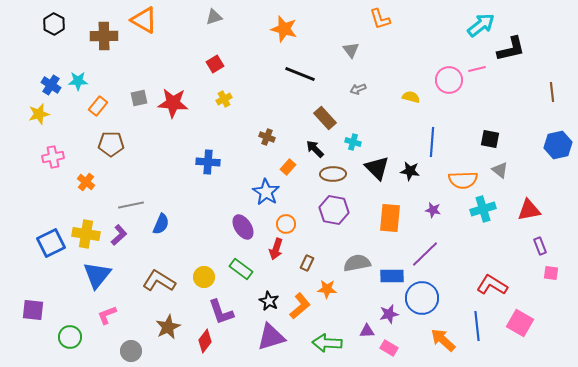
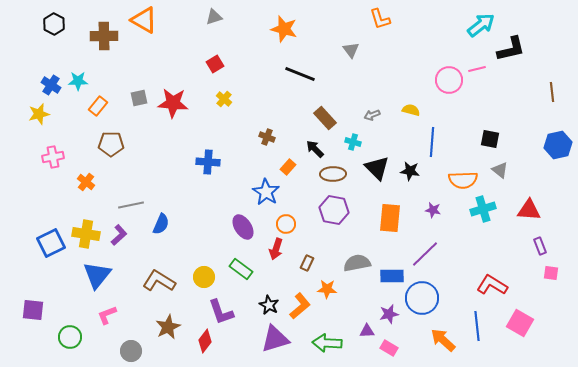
gray arrow at (358, 89): moved 14 px right, 26 px down
yellow semicircle at (411, 97): moved 13 px down
yellow cross at (224, 99): rotated 21 degrees counterclockwise
red triangle at (529, 210): rotated 15 degrees clockwise
black star at (269, 301): moved 4 px down
purple triangle at (271, 337): moved 4 px right, 2 px down
